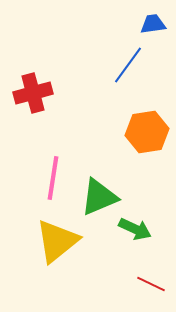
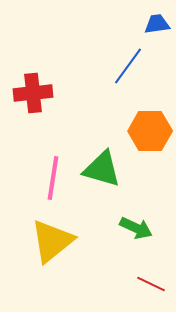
blue trapezoid: moved 4 px right
blue line: moved 1 px down
red cross: rotated 9 degrees clockwise
orange hexagon: moved 3 px right, 1 px up; rotated 9 degrees clockwise
green triangle: moved 3 px right, 28 px up; rotated 39 degrees clockwise
green arrow: moved 1 px right, 1 px up
yellow triangle: moved 5 px left
